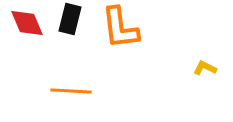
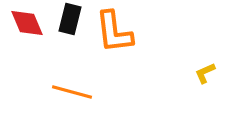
orange L-shape: moved 6 px left, 4 px down
yellow L-shape: moved 5 px down; rotated 50 degrees counterclockwise
orange line: moved 1 px right, 1 px down; rotated 12 degrees clockwise
